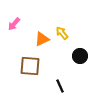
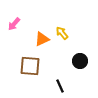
black circle: moved 5 px down
